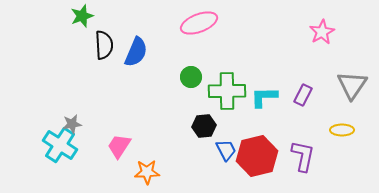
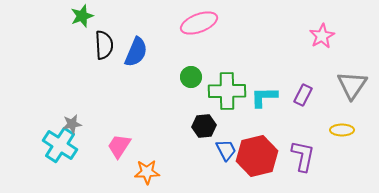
pink star: moved 4 px down
